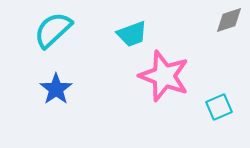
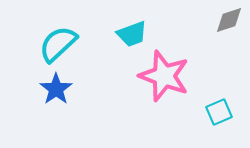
cyan semicircle: moved 5 px right, 14 px down
cyan square: moved 5 px down
